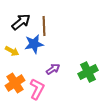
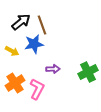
brown line: moved 2 px left, 1 px up; rotated 18 degrees counterclockwise
purple arrow: rotated 32 degrees clockwise
